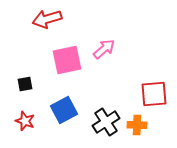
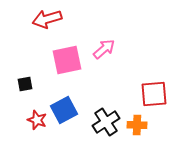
red star: moved 12 px right, 1 px up
